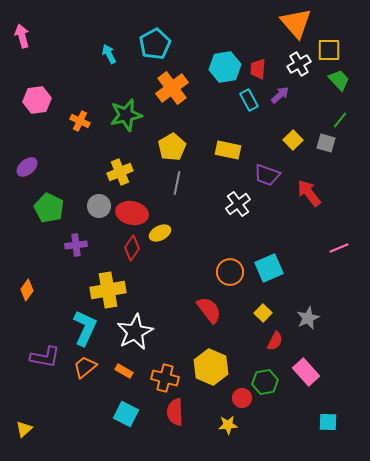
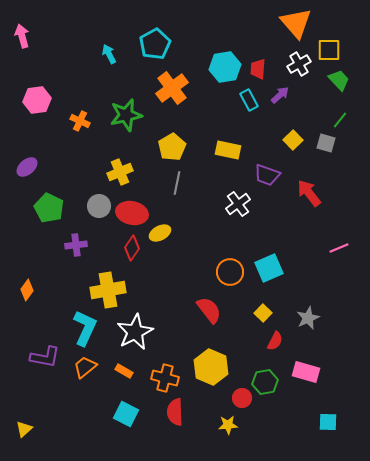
pink rectangle at (306, 372): rotated 32 degrees counterclockwise
